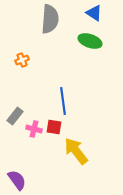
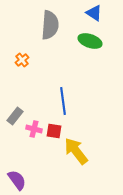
gray semicircle: moved 6 px down
orange cross: rotated 16 degrees counterclockwise
red square: moved 4 px down
